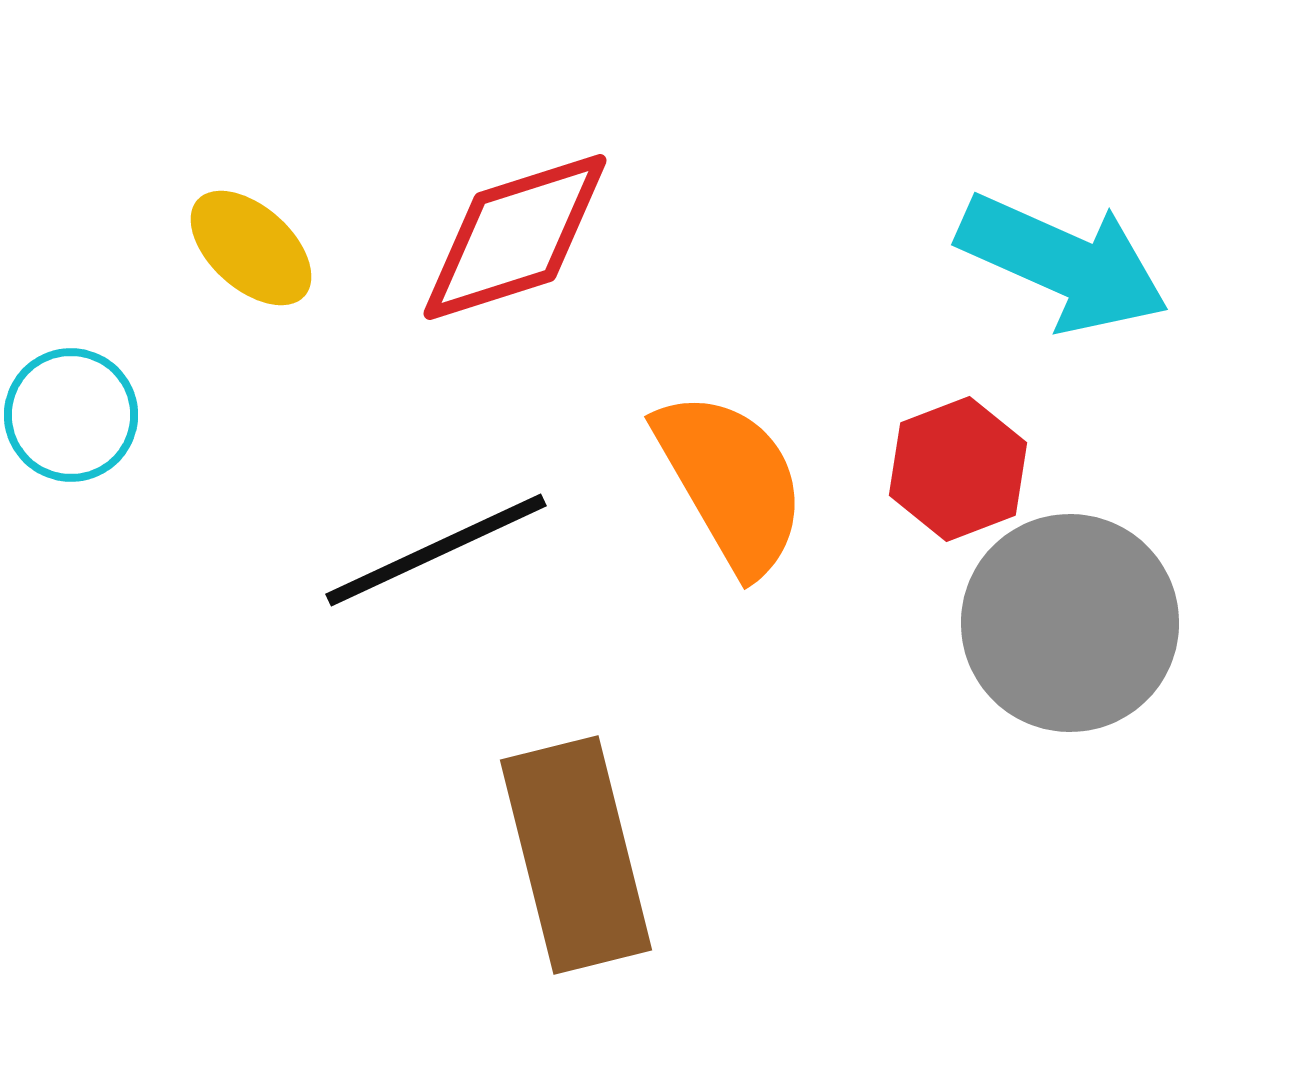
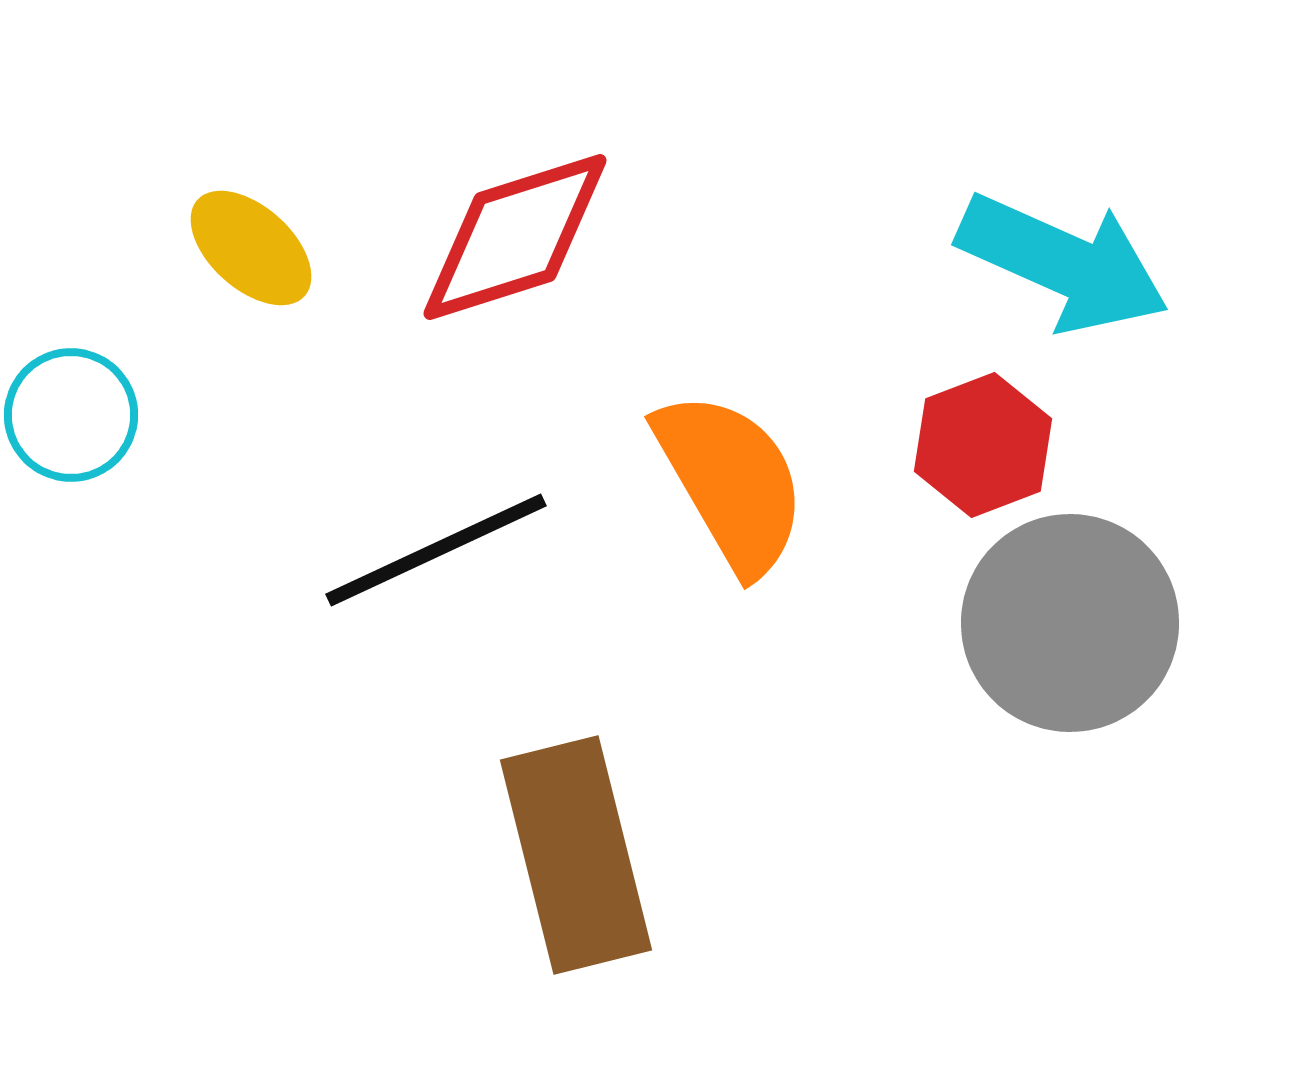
red hexagon: moved 25 px right, 24 px up
